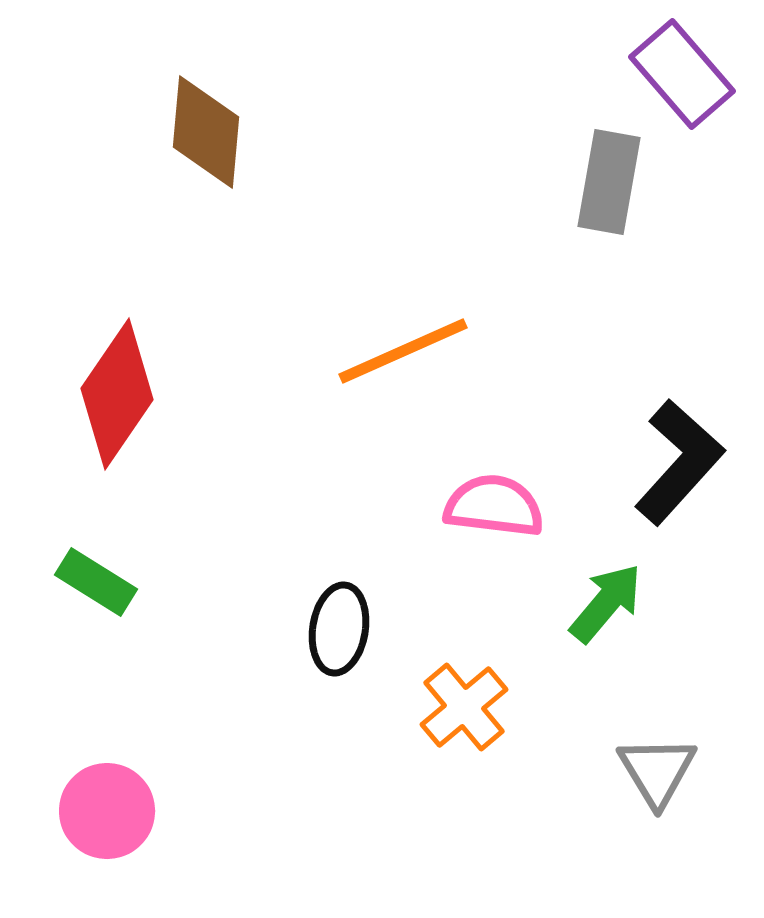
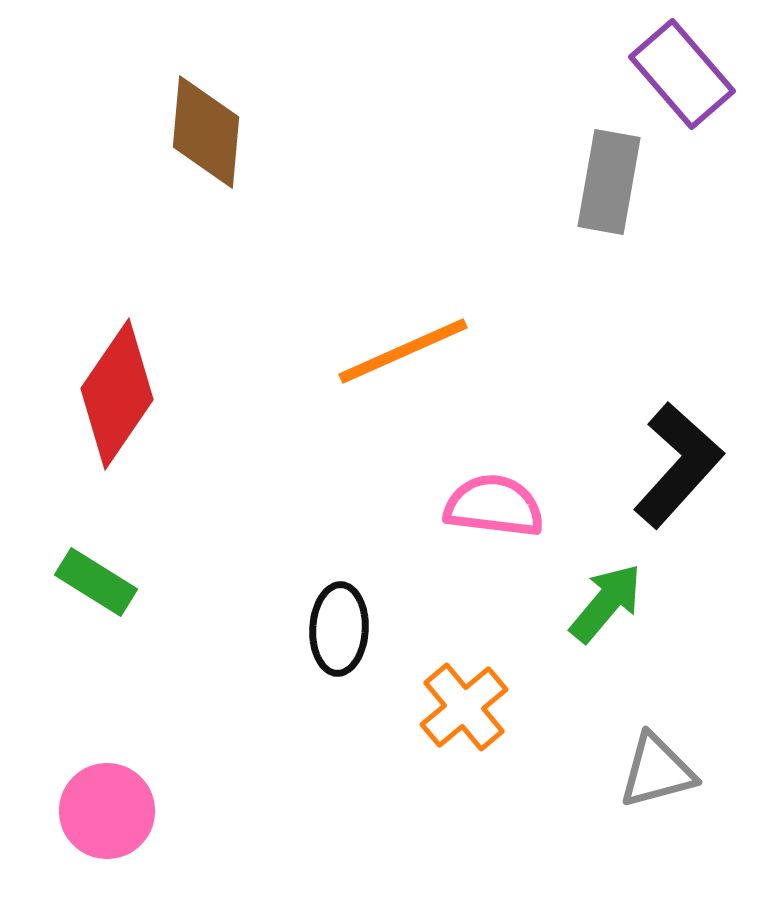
black L-shape: moved 1 px left, 3 px down
black ellipse: rotated 6 degrees counterclockwise
gray triangle: rotated 46 degrees clockwise
